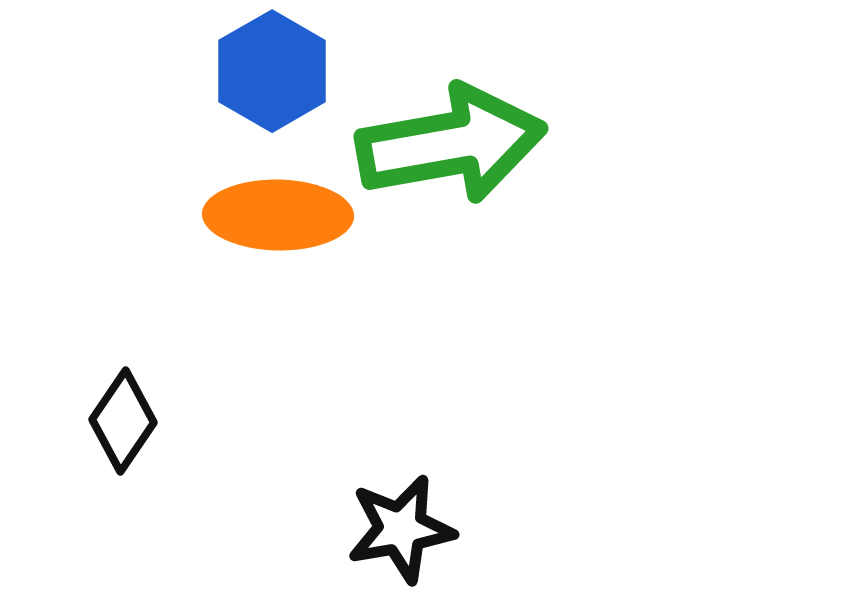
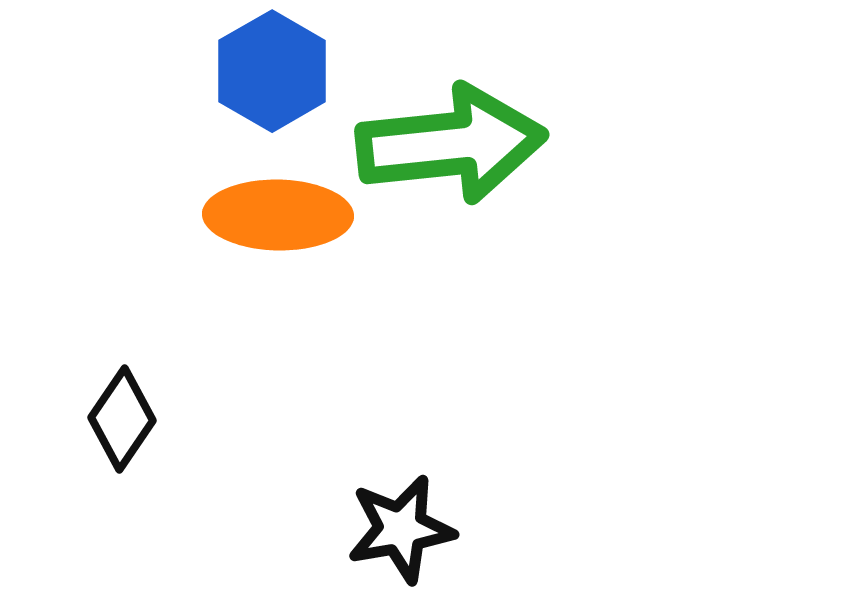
green arrow: rotated 4 degrees clockwise
black diamond: moved 1 px left, 2 px up
